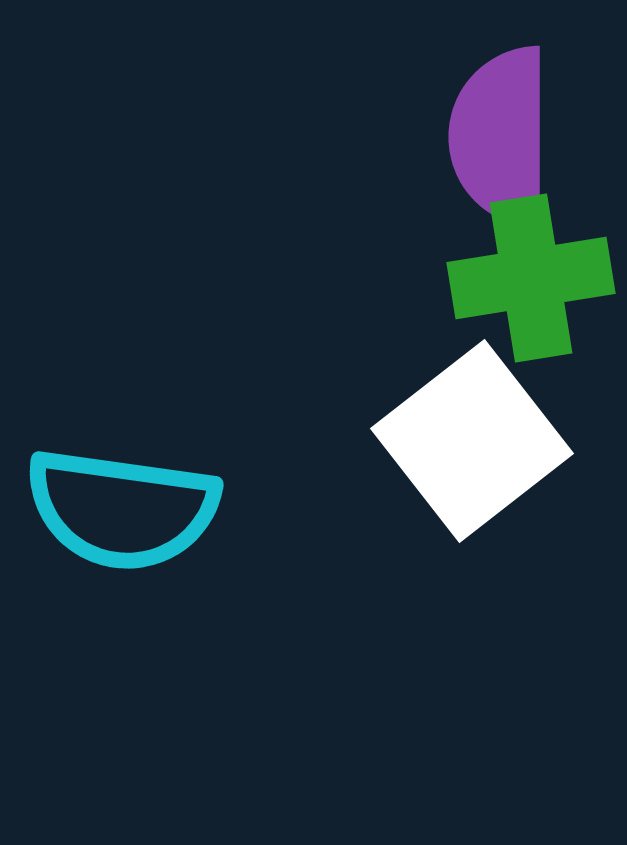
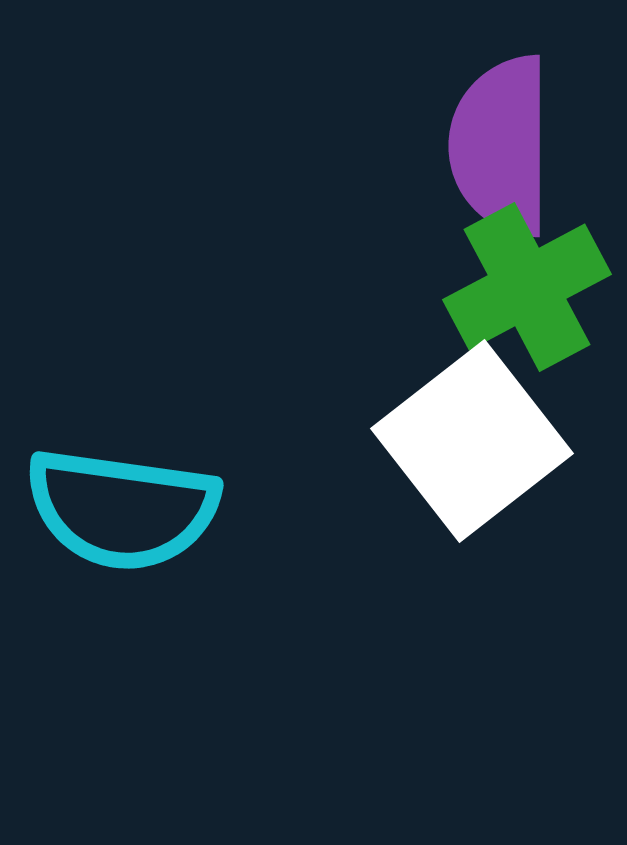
purple semicircle: moved 9 px down
green cross: moved 4 px left, 9 px down; rotated 19 degrees counterclockwise
